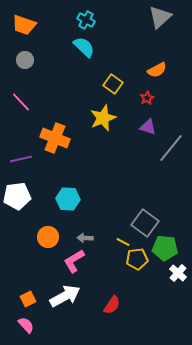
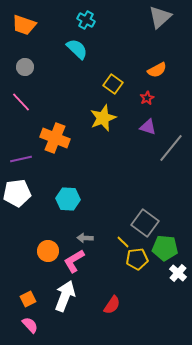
cyan semicircle: moved 7 px left, 2 px down
gray circle: moved 7 px down
white pentagon: moved 3 px up
orange circle: moved 14 px down
yellow line: rotated 16 degrees clockwise
white arrow: rotated 40 degrees counterclockwise
pink semicircle: moved 4 px right
